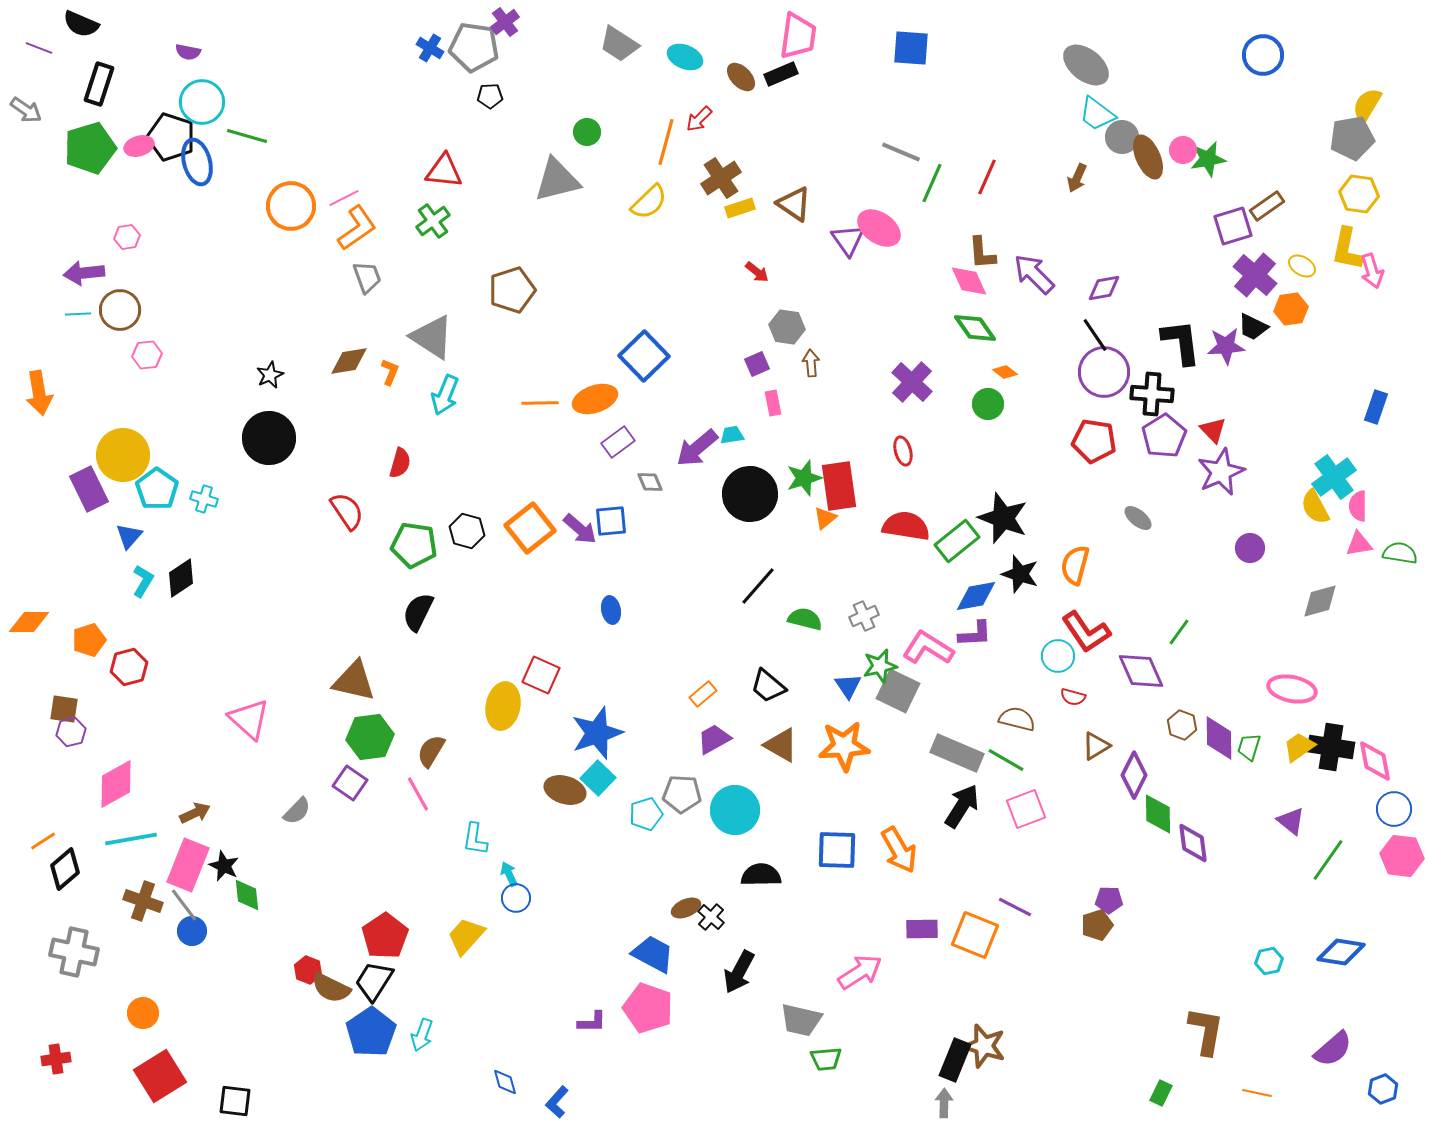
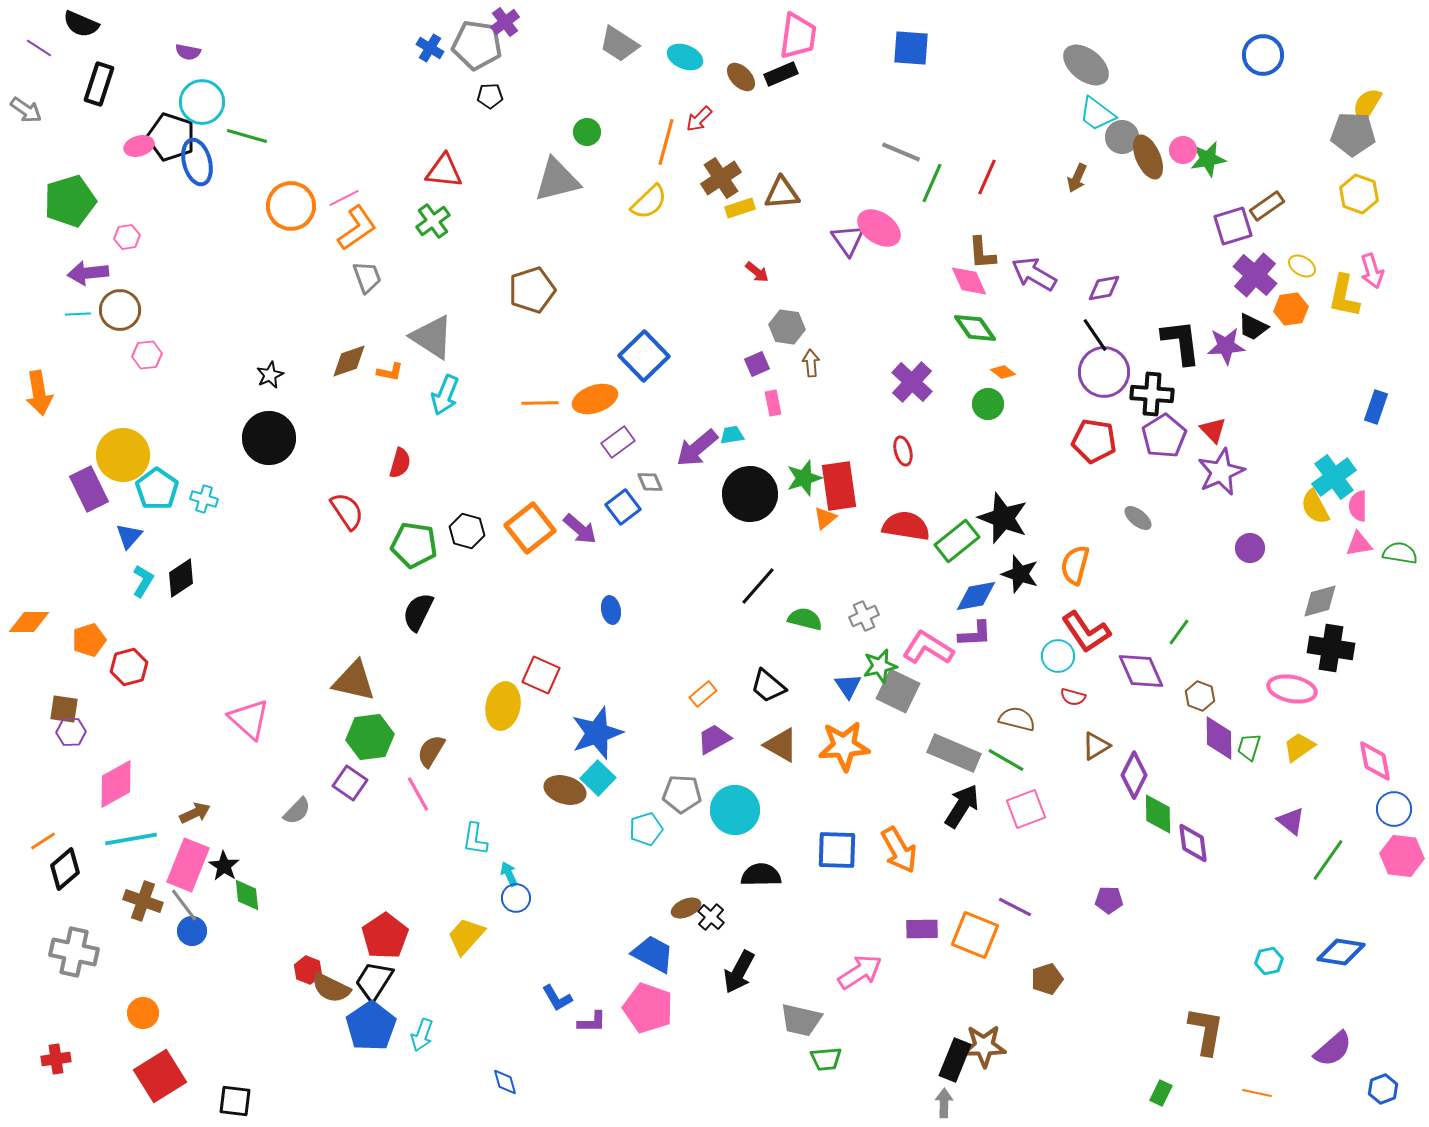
gray pentagon at (474, 47): moved 3 px right, 2 px up
purple line at (39, 48): rotated 12 degrees clockwise
gray pentagon at (1352, 138): moved 1 px right, 4 px up; rotated 12 degrees clockwise
green pentagon at (90, 148): moved 20 px left, 53 px down
yellow hexagon at (1359, 194): rotated 12 degrees clockwise
brown triangle at (794, 204): moved 12 px left, 11 px up; rotated 39 degrees counterclockwise
yellow L-shape at (1347, 249): moved 3 px left, 47 px down
purple arrow at (84, 273): moved 4 px right
purple arrow at (1034, 274): rotated 15 degrees counterclockwise
brown pentagon at (512, 290): moved 20 px right
brown diamond at (349, 361): rotated 9 degrees counterclockwise
orange L-shape at (390, 372): rotated 80 degrees clockwise
orange diamond at (1005, 372): moved 2 px left
blue square at (611, 521): moved 12 px right, 14 px up; rotated 32 degrees counterclockwise
brown hexagon at (1182, 725): moved 18 px right, 29 px up
purple hexagon at (71, 732): rotated 12 degrees clockwise
black cross at (1331, 747): moved 99 px up
gray rectangle at (957, 753): moved 3 px left
cyan pentagon at (646, 814): moved 15 px down
black star at (224, 866): rotated 8 degrees clockwise
brown pentagon at (1097, 925): moved 50 px left, 54 px down
blue pentagon at (371, 1032): moved 6 px up
brown star at (984, 1046): rotated 18 degrees counterclockwise
blue L-shape at (557, 1102): moved 104 px up; rotated 72 degrees counterclockwise
